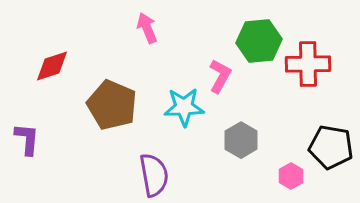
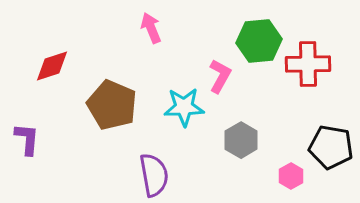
pink arrow: moved 4 px right
